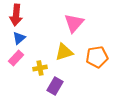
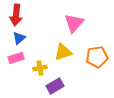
yellow triangle: moved 1 px left
pink rectangle: rotated 28 degrees clockwise
purple rectangle: rotated 30 degrees clockwise
